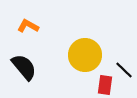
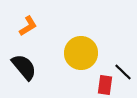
orange L-shape: rotated 120 degrees clockwise
yellow circle: moved 4 px left, 2 px up
black line: moved 1 px left, 2 px down
